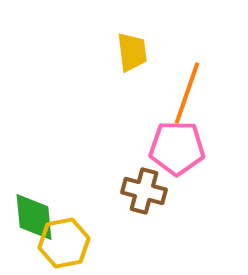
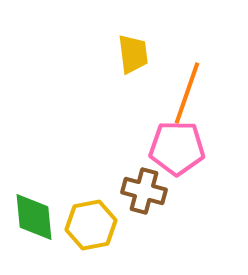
yellow trapezoid: moved 1 px right, 2 px down
yellow hexagon: moved 27 px right, 18 px up
